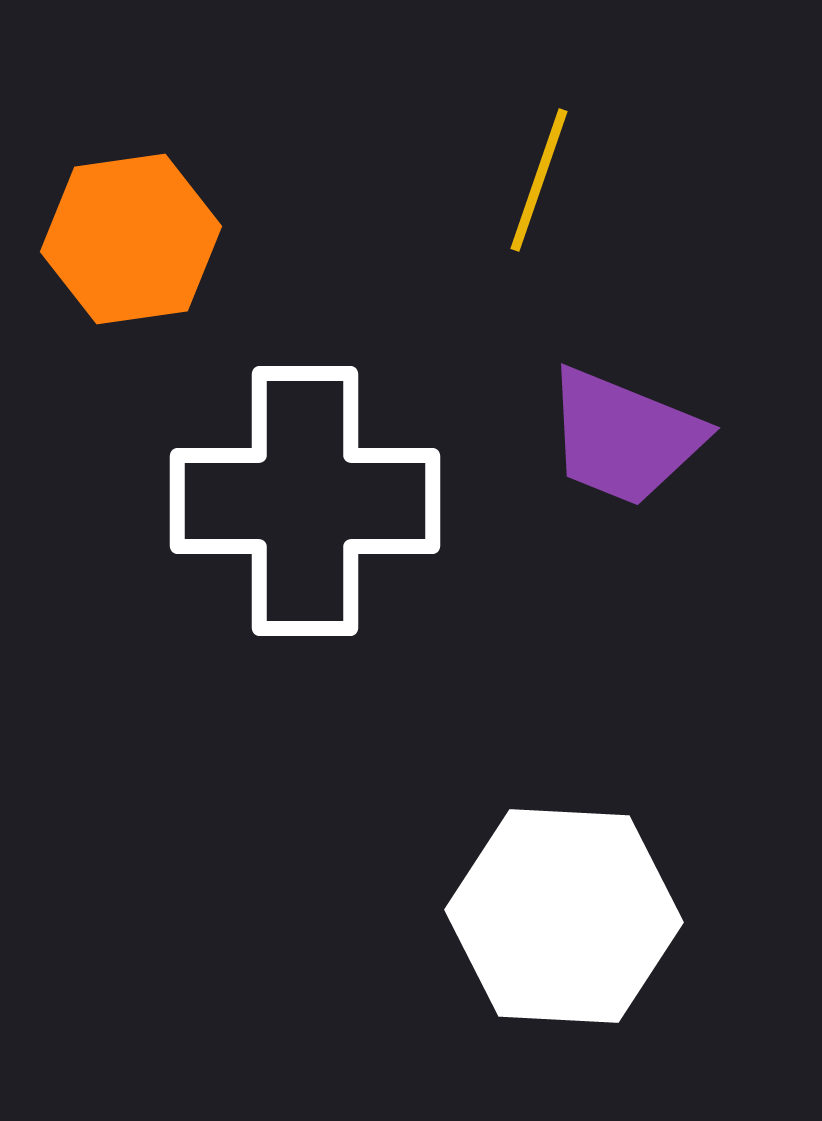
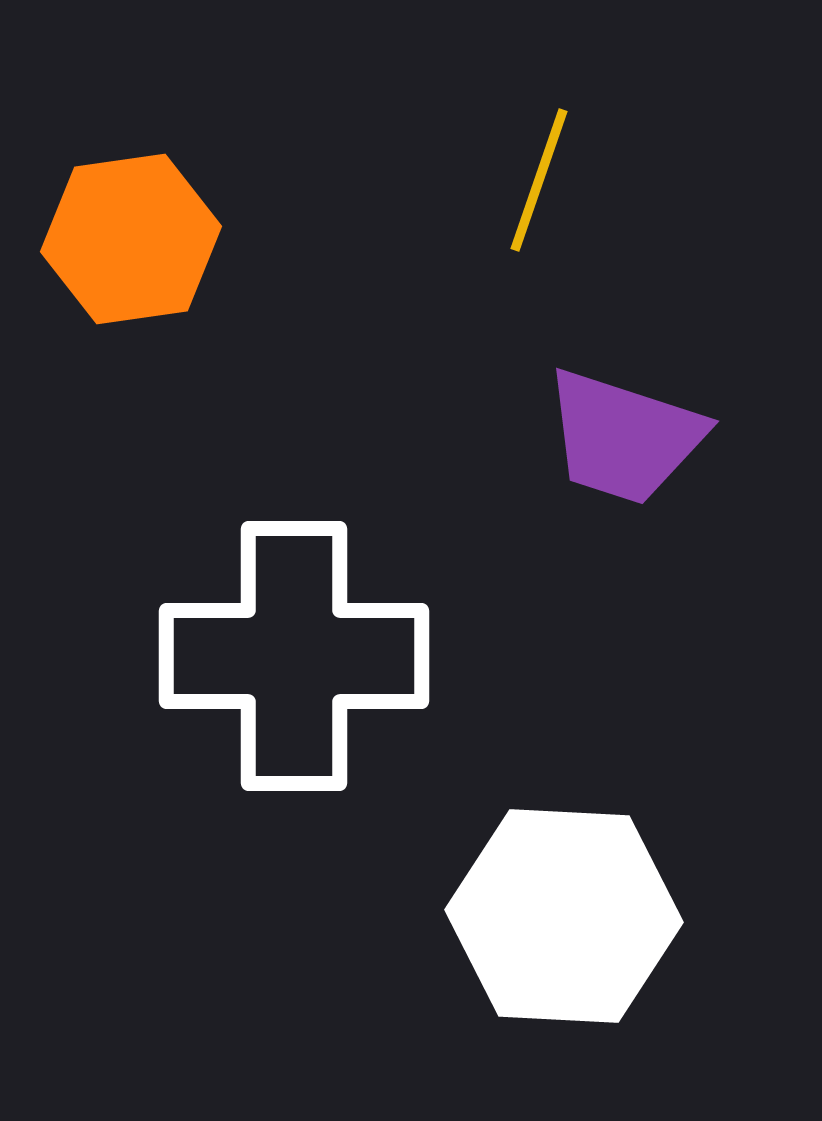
purple trapezoid: rotated 4 degrees counterclockwise
white cross: moved 11 px left, 155 px down
